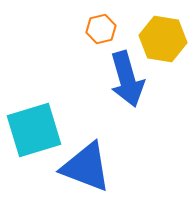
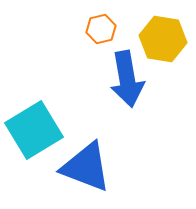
blue arrow: rotated 6 degrees clockwise
cyan square: rotated 14 degrees counterclockwise
